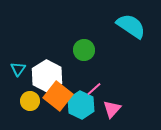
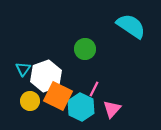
green circle: moved 1 px right, 1 px up
cyan triangle: moved 5 px right
white hexagon: moved 1 px left; rotated 12 degrees clockwise
pink line: rotated 21 degrees counterclockwise
orange square: rotated 12 degrees counterclockwise
cyan hexagon: moved 2 px down
